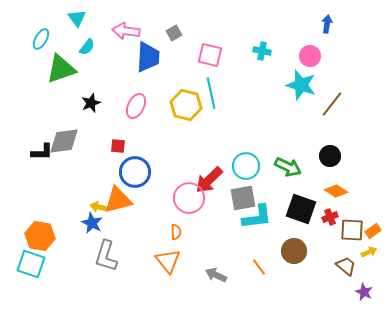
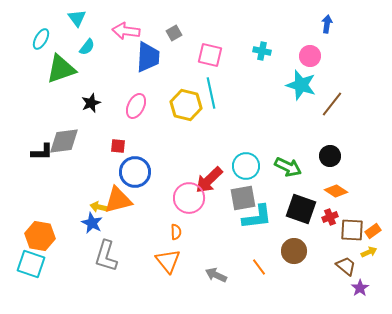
purple star at (364, 292): moved 4 px left, 4 px up; rotated 12 degrees clockwise
